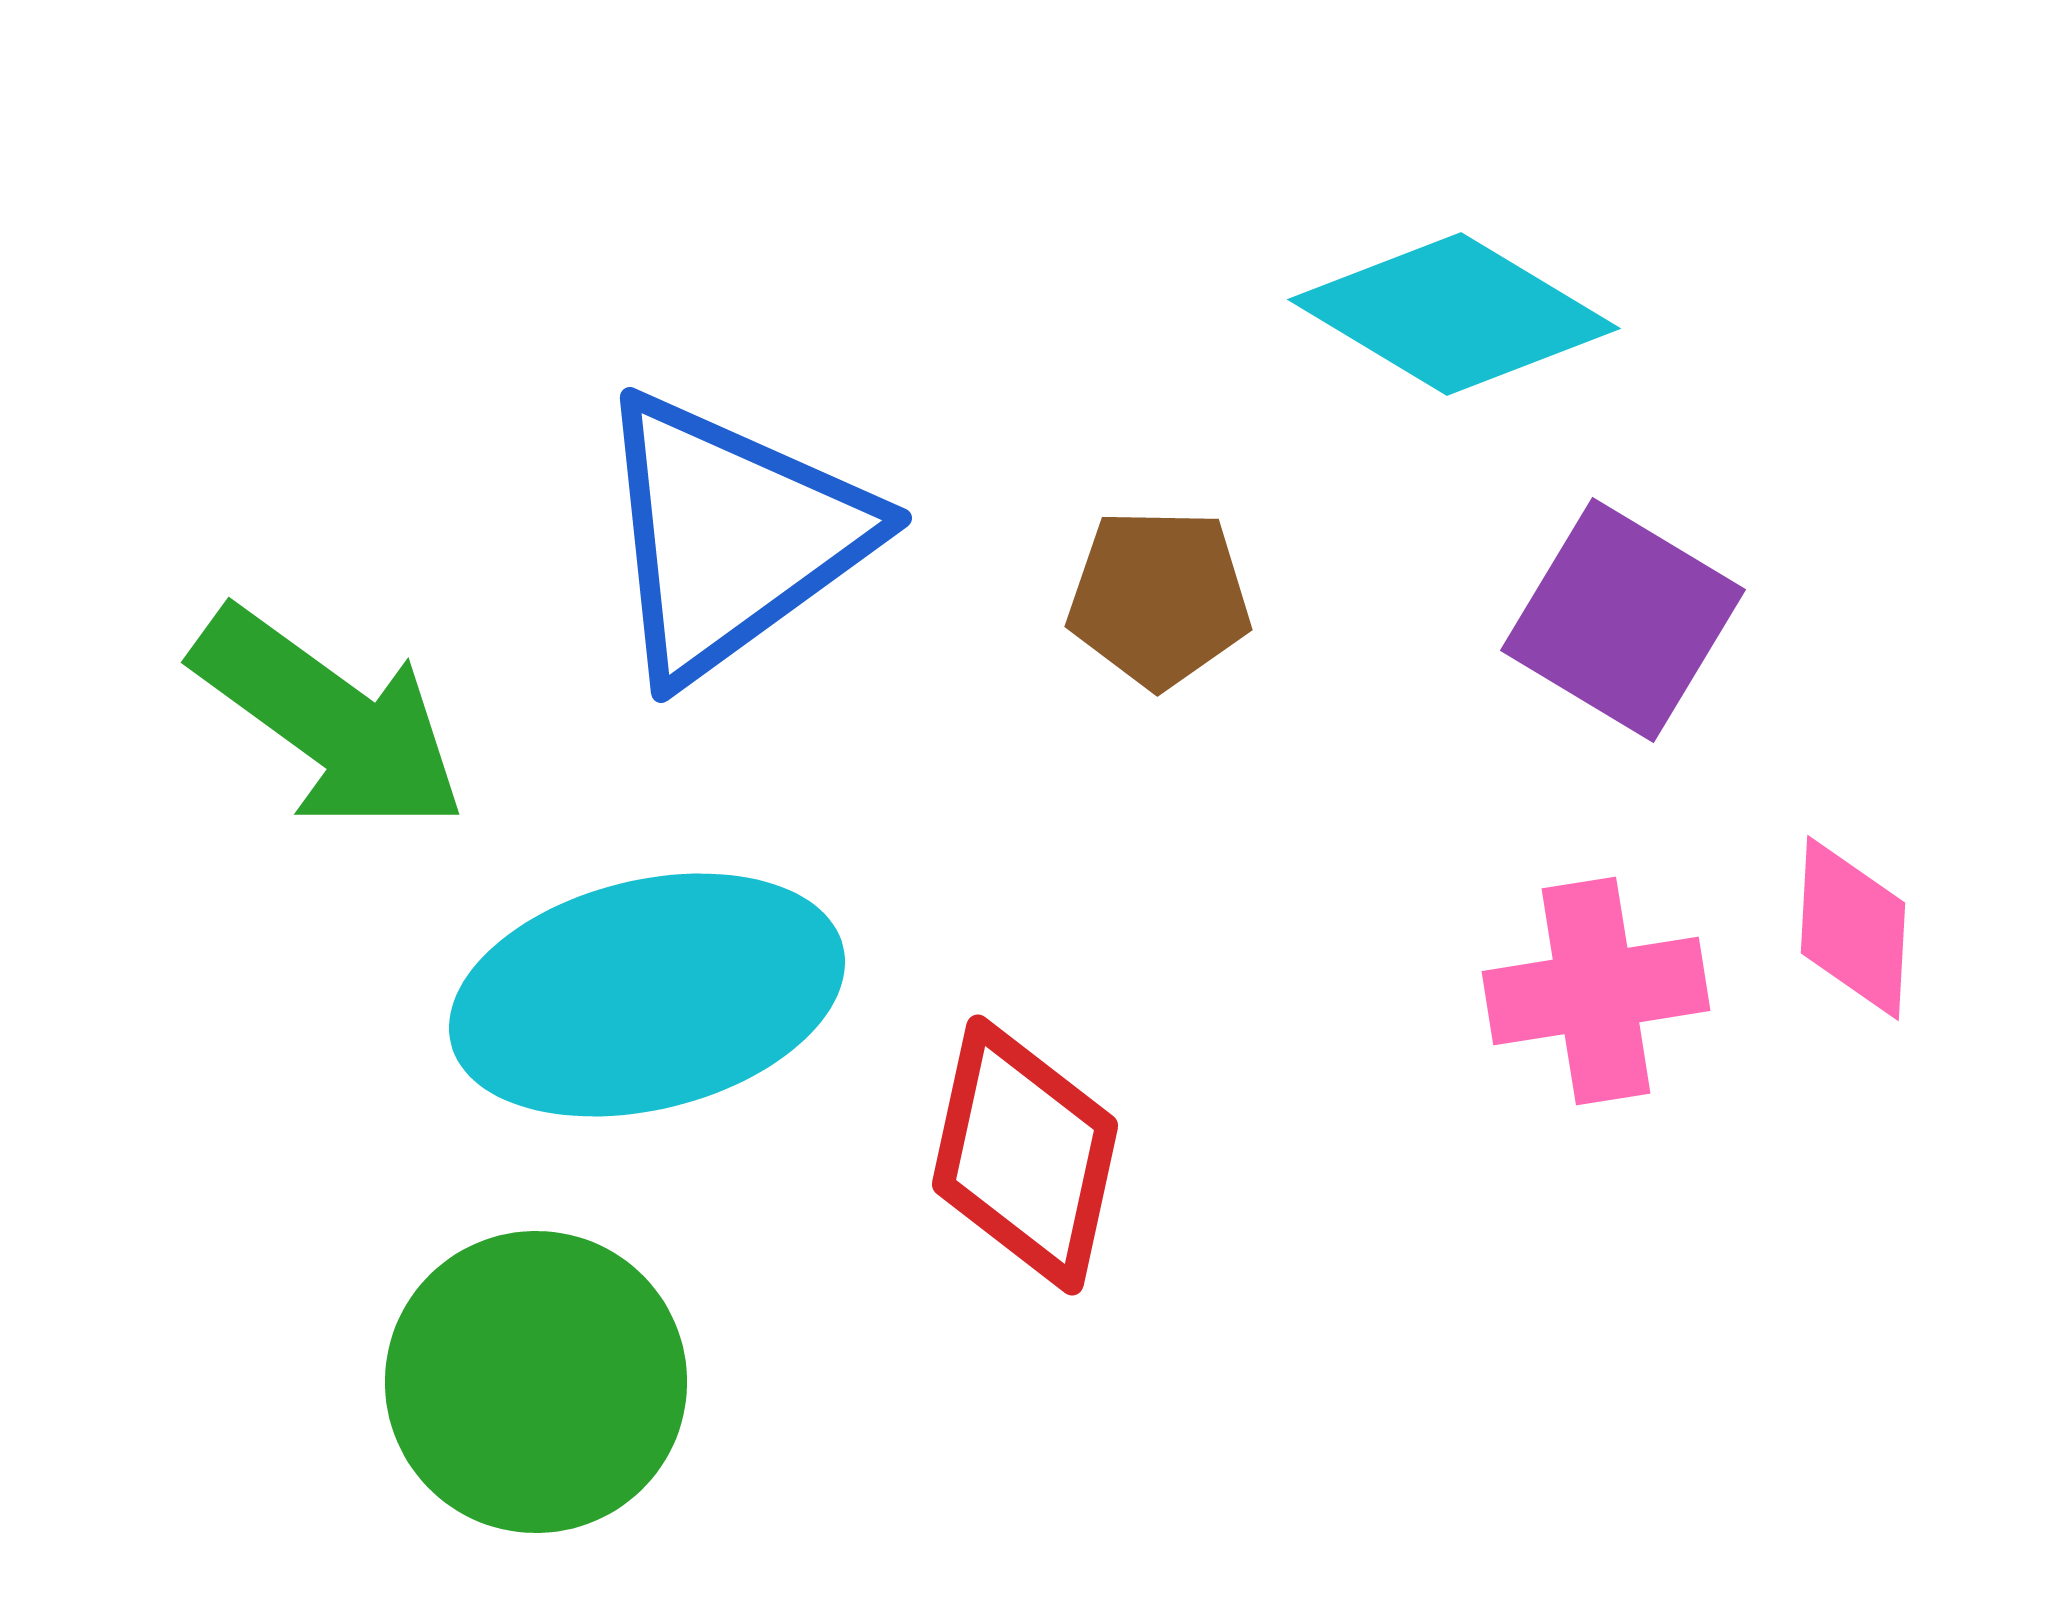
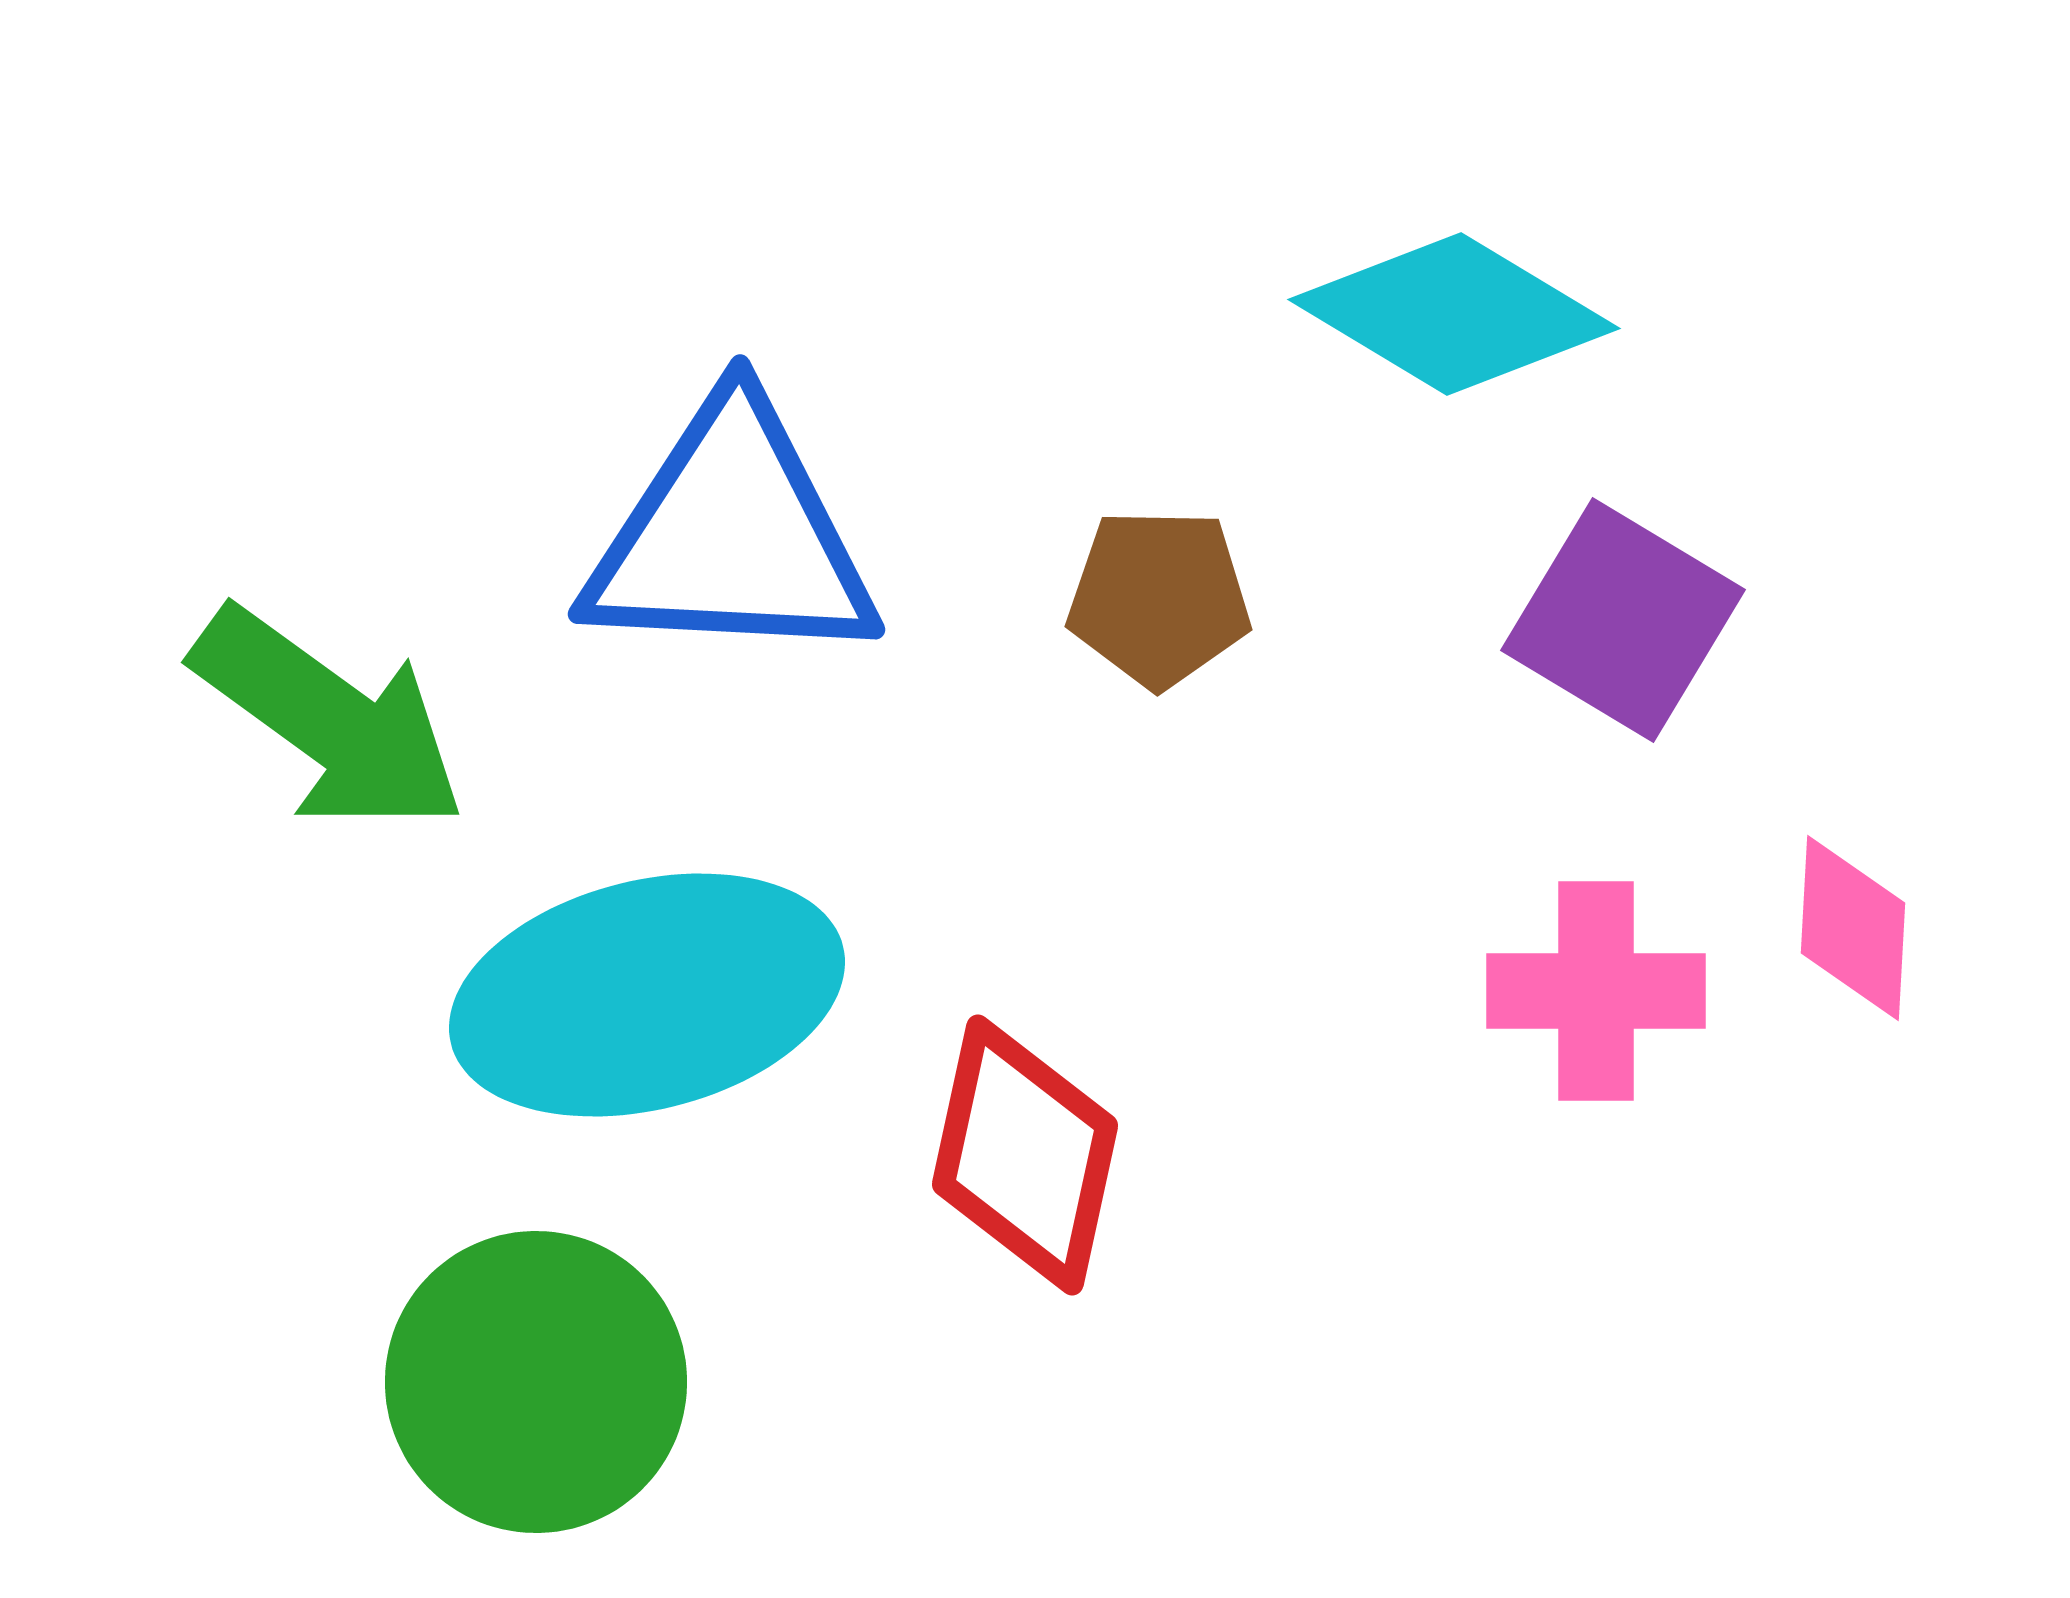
blue triangle: rotated 39 degrees clockwise
pink cross: rotated 9 degrees clockwise
